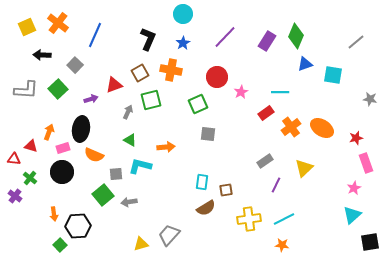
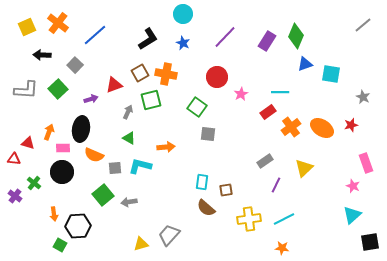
blue line at (95, 35): rotated 25 degrees clockwise
black L-shape at (148, 39): rotated 35 degrees clockwise
gray line at (356, 42): moved 7 px right, 17 px up
blue star at (183, 43): rotated 16 degrees counterclockwise
orange cross at (171, 70): moved 5 px left, 4 px down
cyan square at (333, 75): moved 2 px left, 1 px up
pink star at (241, 92): moved 2 px down
gray star at (370, 99): moved 7 px left, 2 px up; rotated 16 degrees clockwise
green square at (198, 104): moved 1 px left, 3 px down; rotated 30 degrees counterclockwise
red rectangle at (266, 113): moved 2 px right, 1 px up
red star at (356, 138): moved 5 px left, 13 px up
green triangle at (130, 140): moved 1 px left, 2 px up
red triangle at (31, 146): moved 3 px left, 3 px up
pink rectangle at (63, 148): rotated 16 degrees clockwise
gray square at (116, 174): moved 1 px left, 6 px up
green cross at (30, 178): moved 4 px right, 5 px down
pink star at (354, 188): moved 1 px left, 2 px up; rotated 24 degrees counterclockwise
brown semicircle at (206, 208): rotated 72 degrees clockwise
green square at (60, 245): rotated 16 degrees counterclockwise
orange star at (282, 245): moved 3 px down
